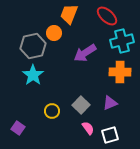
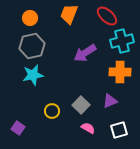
orange circle: moved 24 px left, 15 px up
gray hexagon: moved 1 px left
cyan star: rotated 25 degrees clockwise
purple triangle: moved 2 px up
pink semicircle: rotated 24 degrees counterclockwise
white square: moved 9 px right, 5 px up
